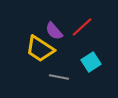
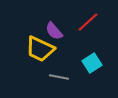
red line: moved 6 px right, 5 px up
yellow trapezoid: rotated 8 degrees counterclockwise
cyan square: moved 1 px right, 1 px down
